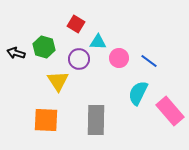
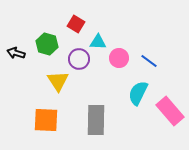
green hexagon: moved 3 px right, 3 px up
